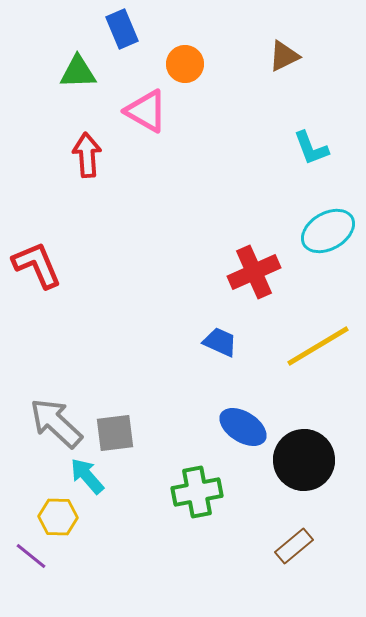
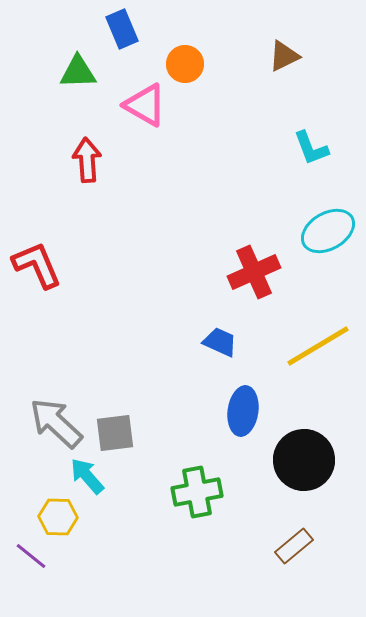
pink triangle: moved 1 px left, 6 px up
red arrow: moved 5 px down
blue ellipse: moved 16 px up; rotated 66 degrees clockwise
